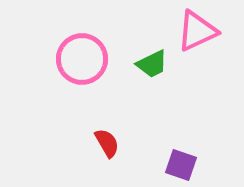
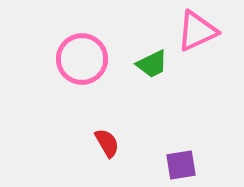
purple square: rotated 28 degrees counterclockwise
